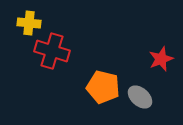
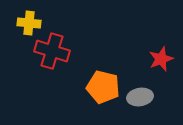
gray ellipse: rotated 50 degrees counterclockwise
